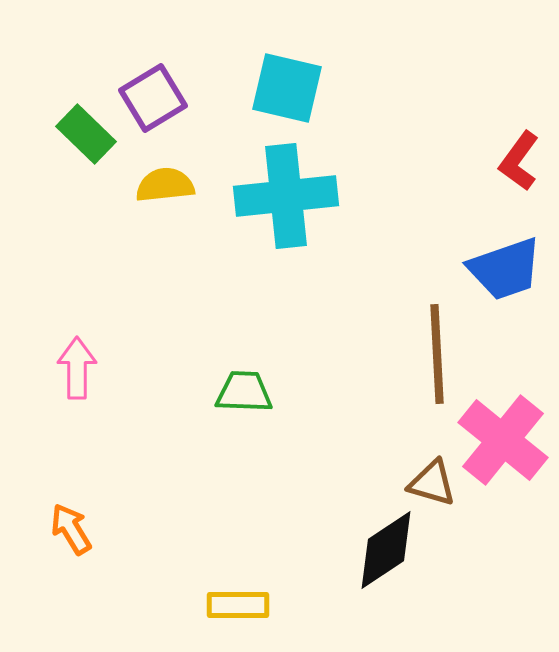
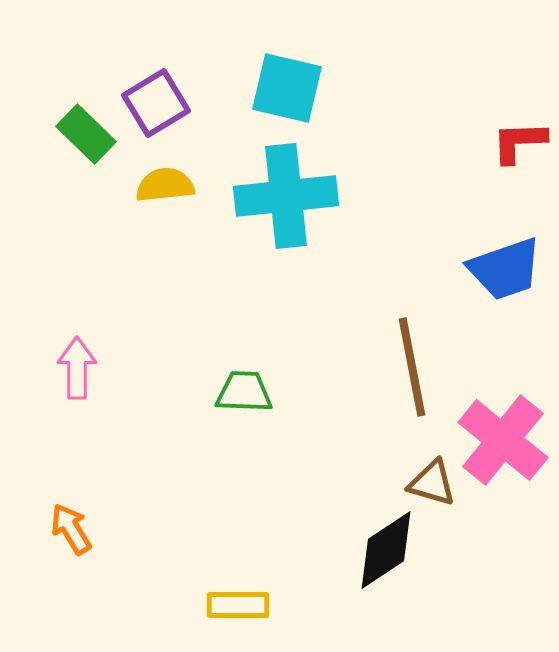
purple square: moved 3 px right, 5 px down
red L-shape: moved 19 px up; rotated 52 degrees clockwise
brown line: moved 25 px left, 13 px down; rotated 8 degrees counterclockwise
